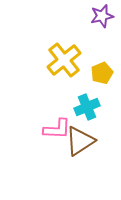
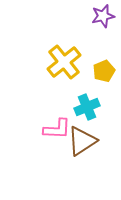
purple star: moved 1 px right
yellow cross: moved 2 px down
yellow pentagon: moved 2 px right, 2 px up
brown triangle: moved 2 px right
